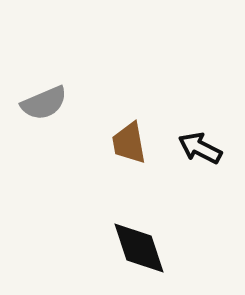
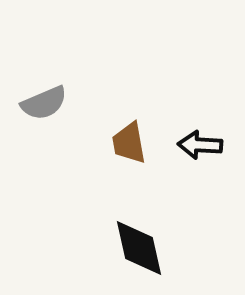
black arrow: moved 3 px up; rotated 24 degrees counterclockwise
black diamond: rotated 6 degrees clockwise
